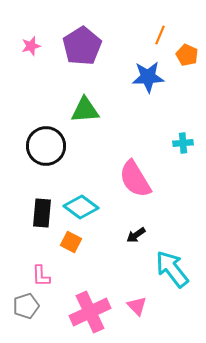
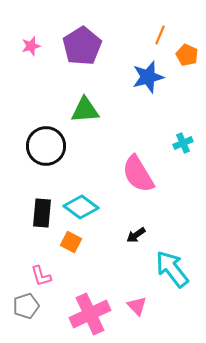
blue star: rotated 12 degrees counterclockwise
cyan cross: rotated 18 degrees counterclockwise
pink semicircle: moved 3 px right, 5 px up
pink L-shape: rotated 15 degrees counterclockwise
pink cross: moved 2 px down
